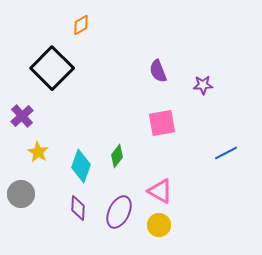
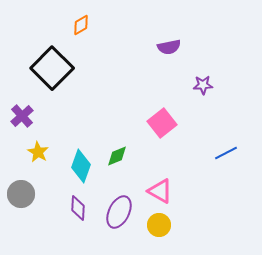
purple semicircle: moved 11 px right, 24 px up; rotated 80 degrees counterclockwise
pink square: rotated 28 degrees counterclockwise
green diamond: rotated 30 degrees clockwise
